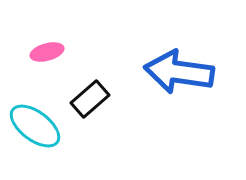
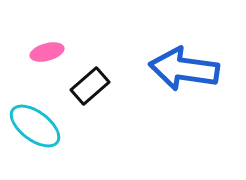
blue arrow: moved 5 px right, 3 px up
black rectangle: moved 13 px up
